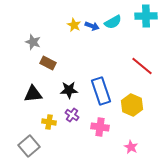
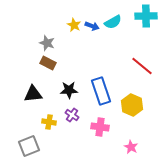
gray star: moved 14 px right, 1 px down
gray square: rotated 20 degrees clockwise
